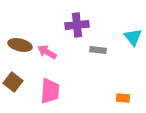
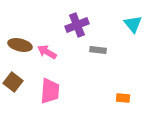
purple cross: rotated 15 degrees counterclockwise
cyan triangle: moved 13 px up
